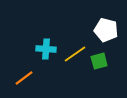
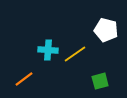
cyan cross: moved 2 px right, 1 px down
green square: moved 1 px right, 20 px down
orange line: moved 1 px down
